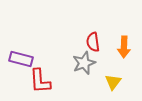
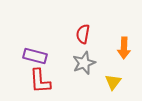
red semicircle: moved 10 px left, 8 px up; rotated 18 degrees clockwise
orange arrow: moved 1 px down
purple rectangle: moved 14 px right, 3 px up
